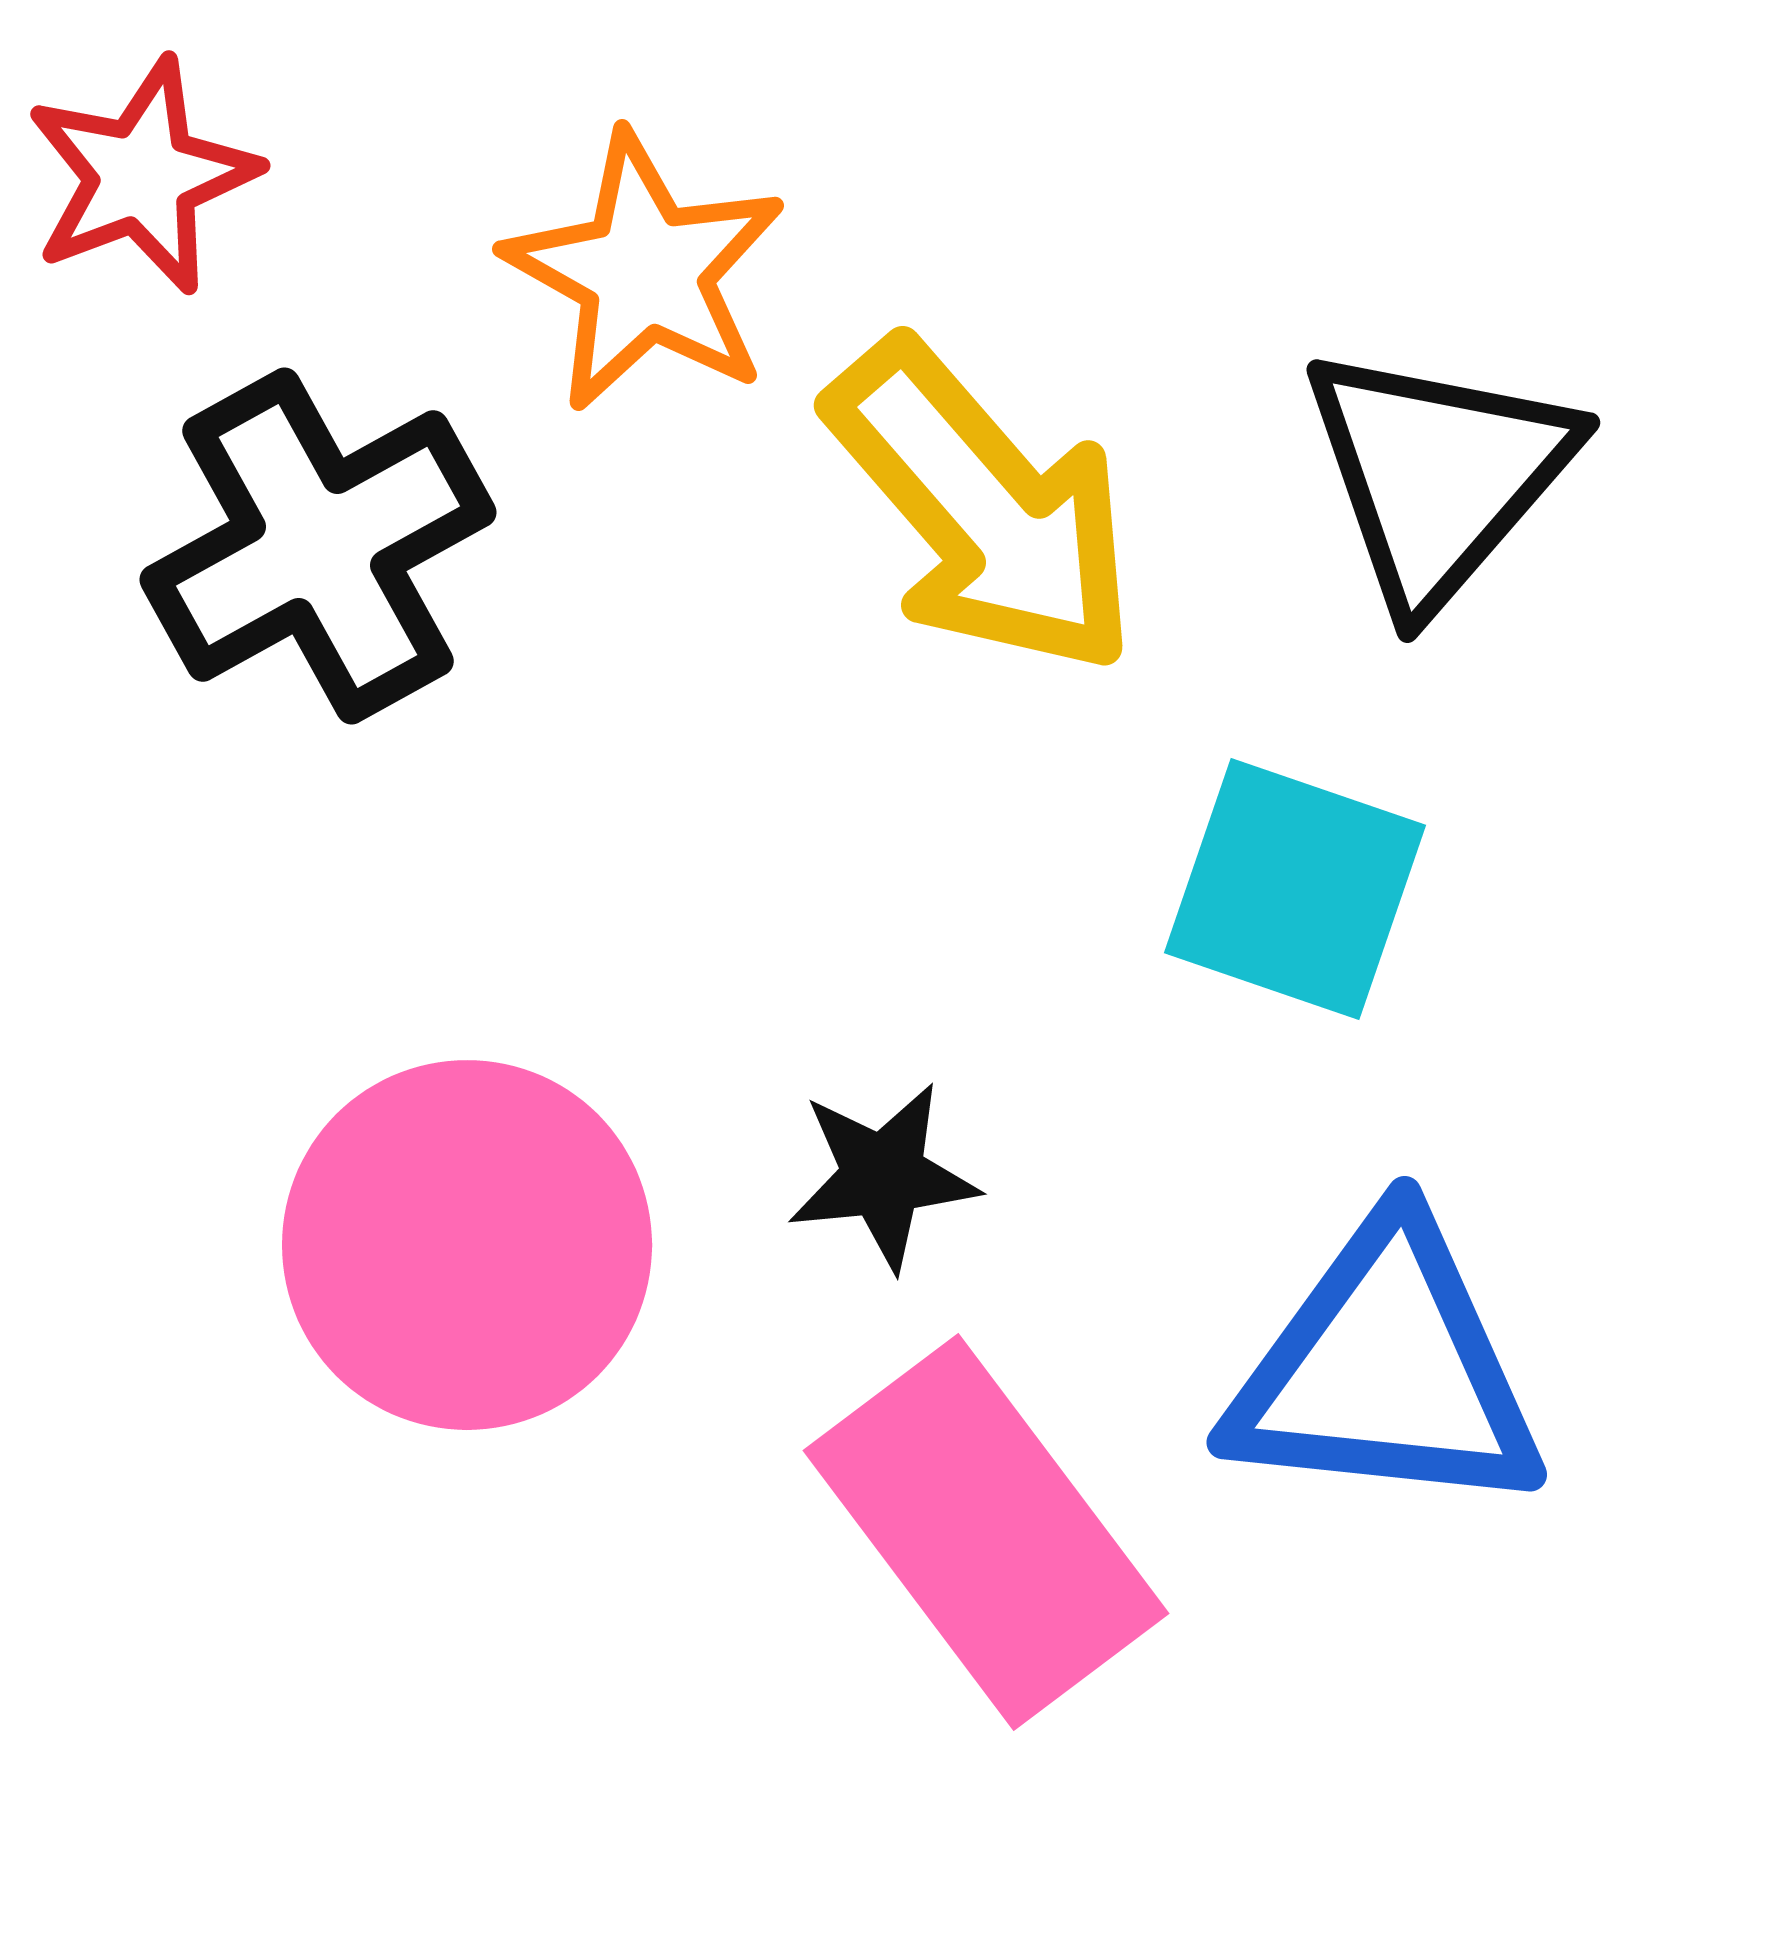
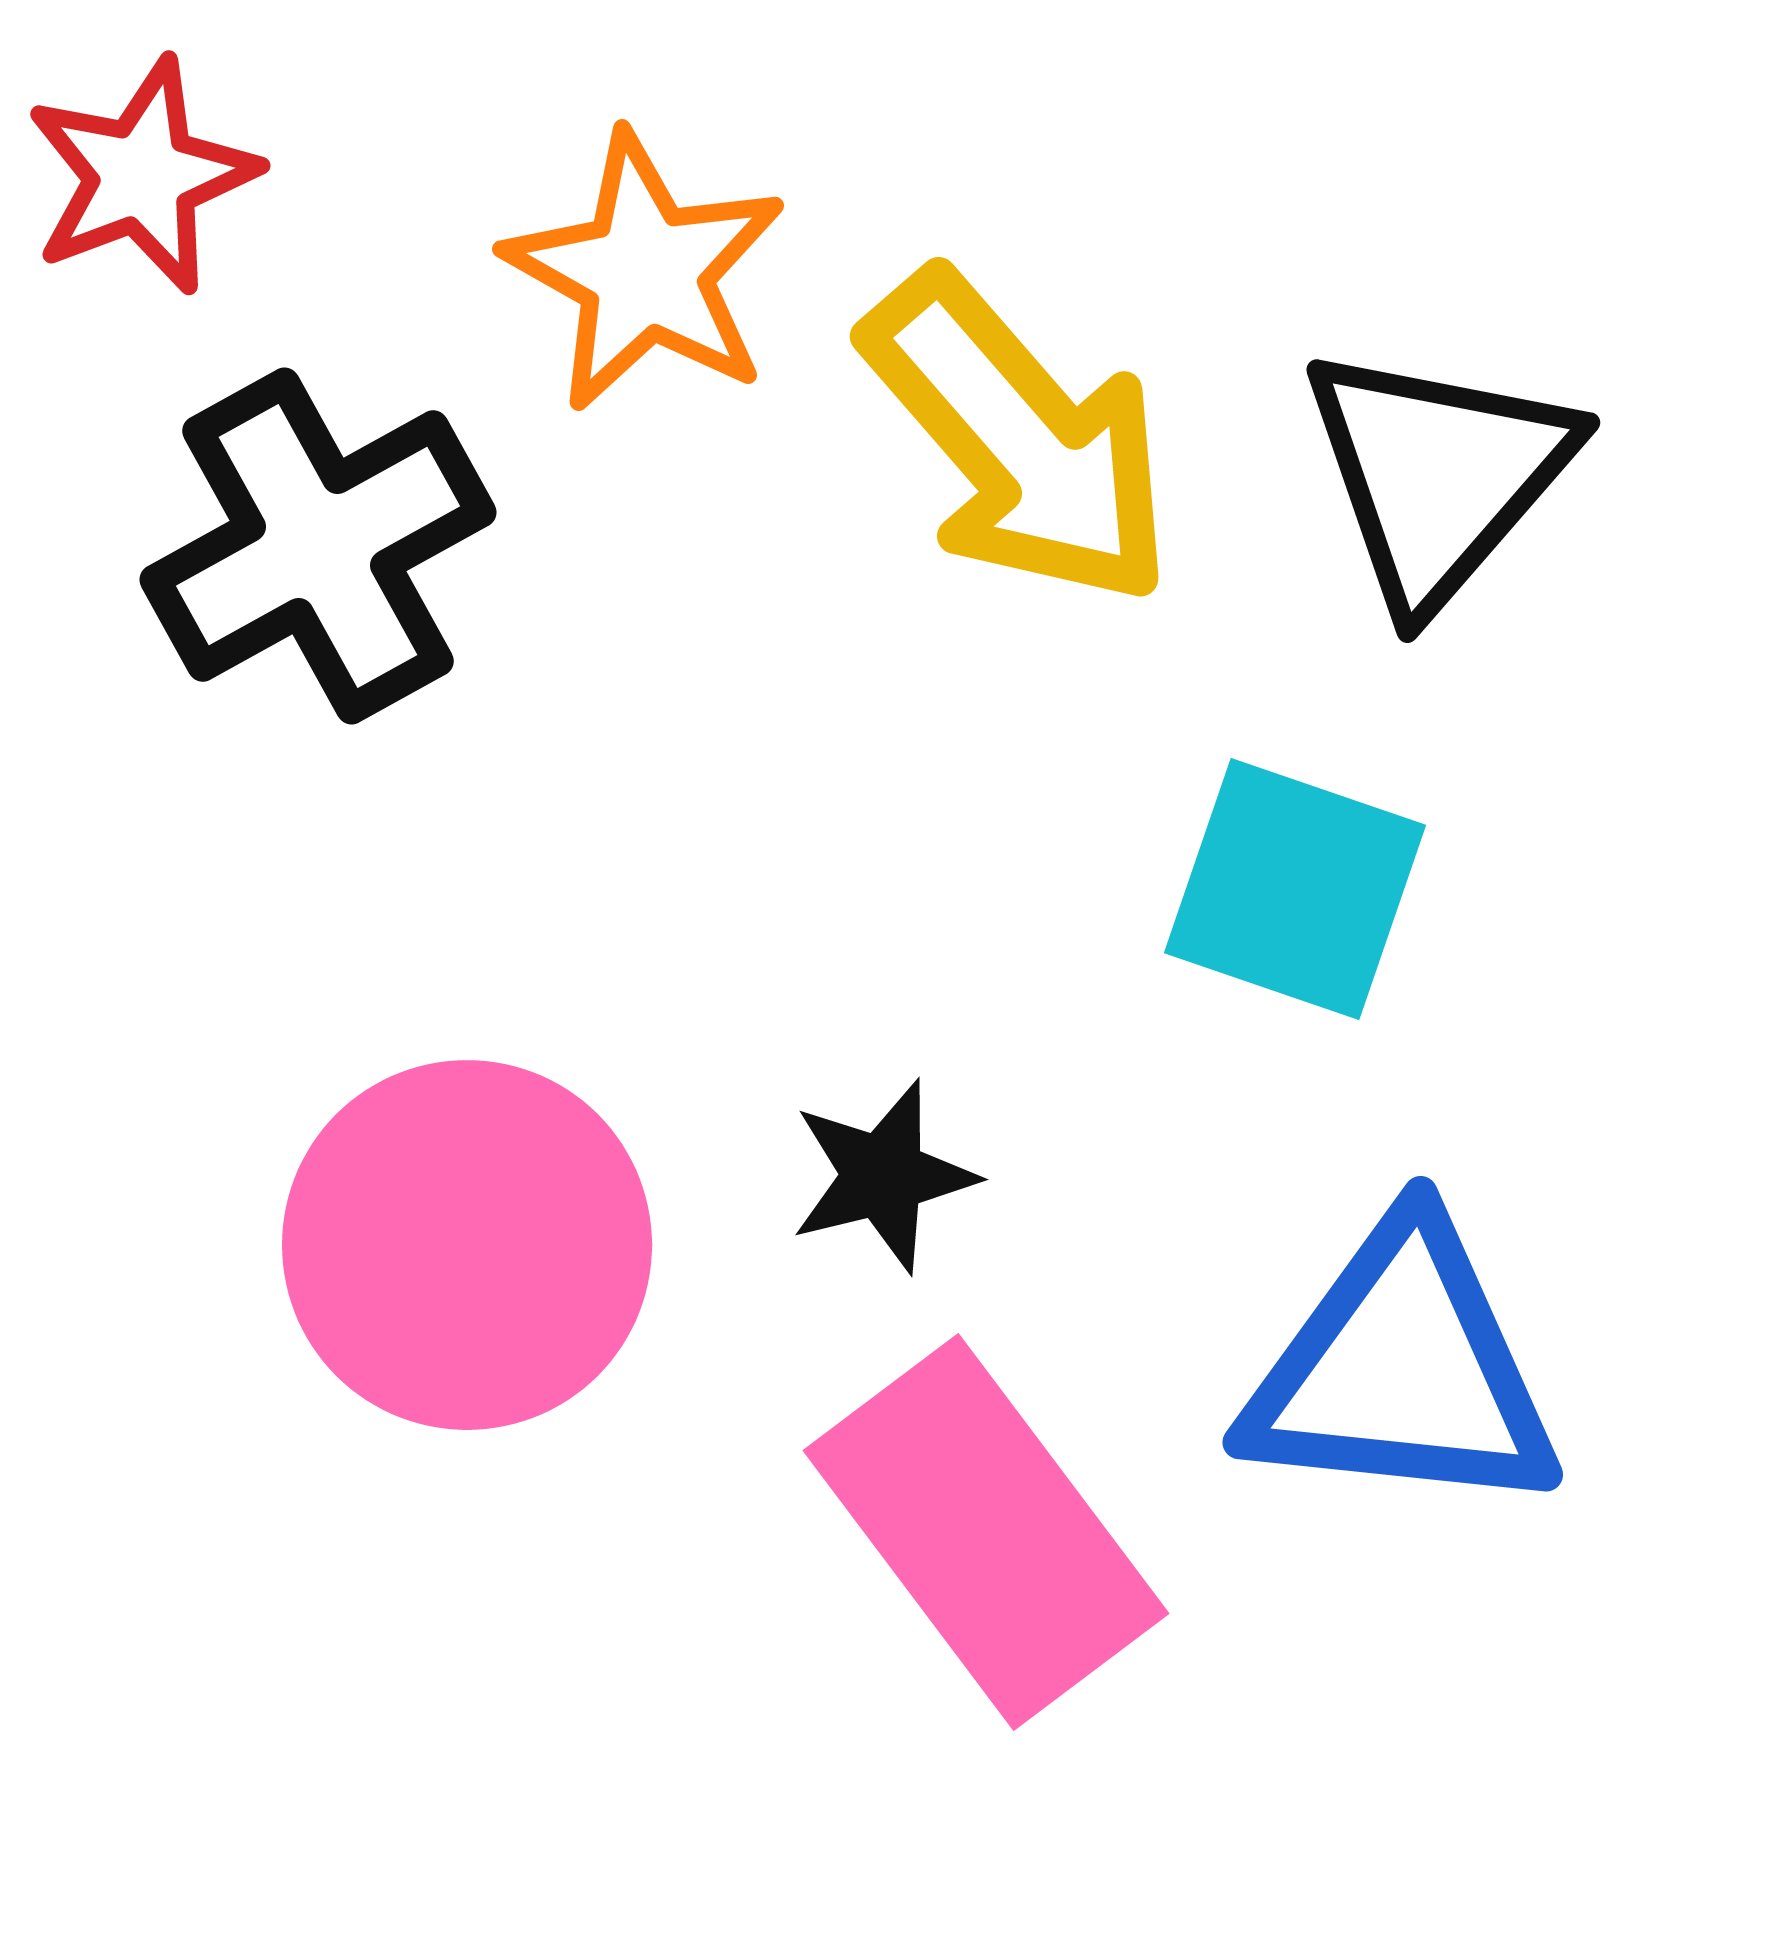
yellow arrow: moved 36 px right, 69 px up
black star: rotated 8 degrees counterclockwise
blue triangle: moved 16 px right
